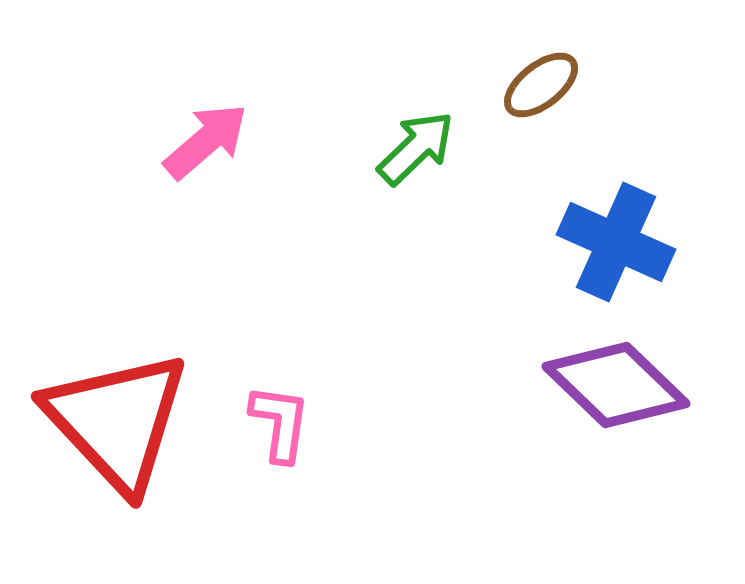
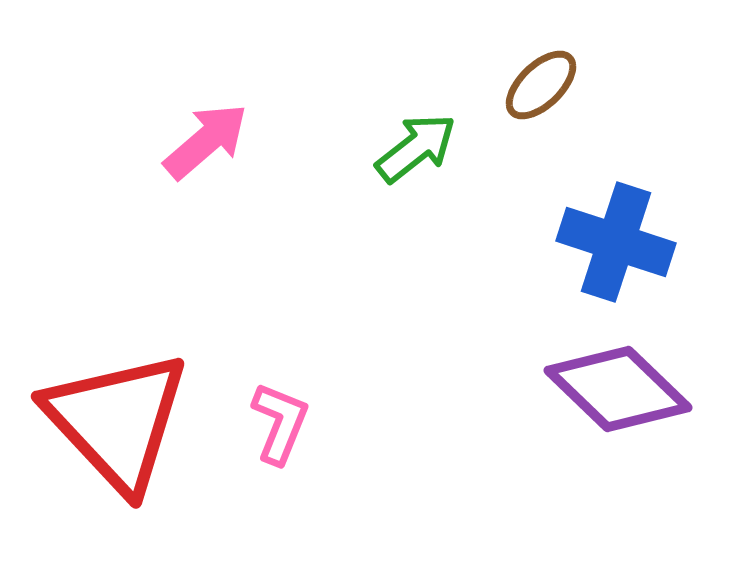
brown ellipse: rotated 6 degrees counterclockwise
green arrow: rotated 6 degrees clockwise
blue cross: rotated 6 degrees counterclockwise
purple diamond: moved 2 px right, 4 px down
pink L-shape: rotated 14 degrees clockwise
